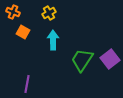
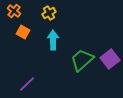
orange cross: moved 1 px right, 1 px up; rotated 16 degrees clockwise
green trapezoid: rotated 15 degrees clockwise
purple line: rotated 36 degrees clockwise
